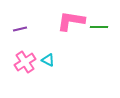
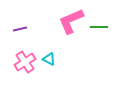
pink L-shape: rotated 32 degrees counterclockwise
cyan triangle: moved 1 px right, 1 px up
